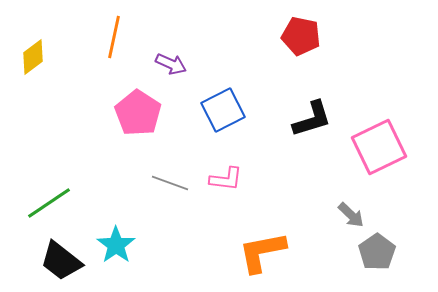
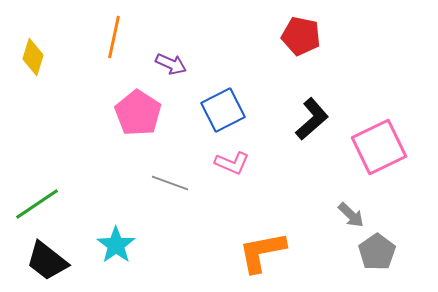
yellow diamond: rotated 36 degrees counterclockwise
black L-shape: rotated 24 degrees counterclockwise
pink L-shape: moved 6 px right, 16 px up; rotated 16 degrees clockwise
green line: moved 12 px left, 1 px down
black trapezoid: moved 14 px left
